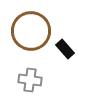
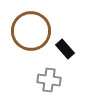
gray cross: moved 19 px right
